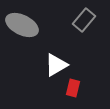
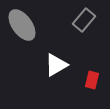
gray ellipse: rotated 28 degrees clockwise
red rectangle: moved 19 px right, 8 px up
